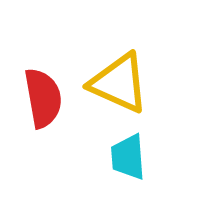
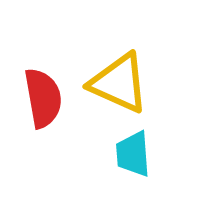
cyan trapezoid: moved 5 px right, 3 px up
